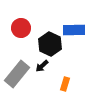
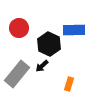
red circle: moved 2 px left
black hexagon: moved 1 px left
orange rectangle: moved 4 px right
